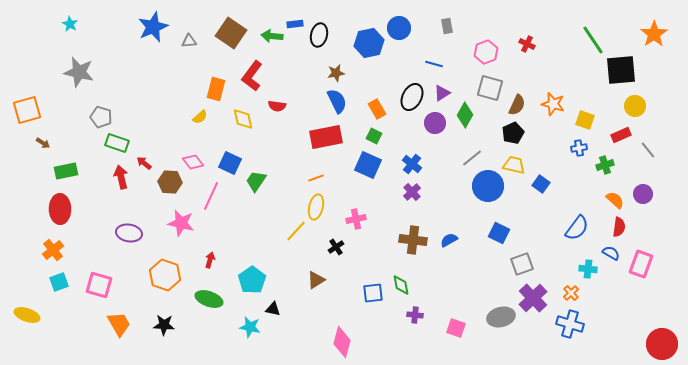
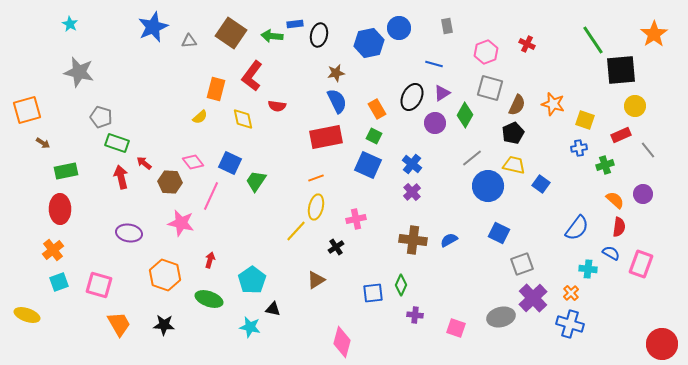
green diamond at (401, 285): rotated 35 degrees clockwise
